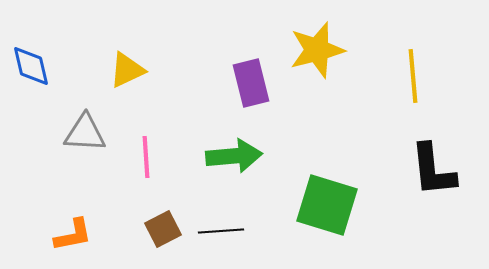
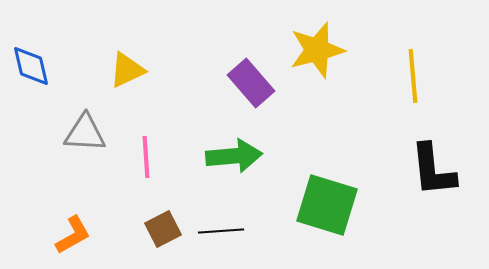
purple rectangle: rotated 27 degrees counterclockwise
orange L-shape: rotated 18 degrees counterclockwise
